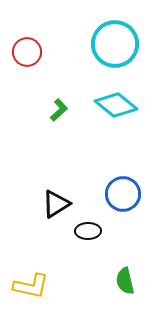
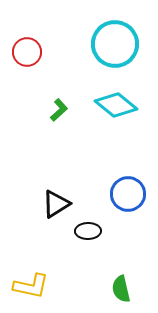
blue circle: moved 5 px right
green semicircle: moved 4 px left, 8 px down
